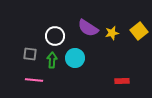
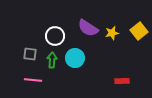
pink line: moved 1 px left
